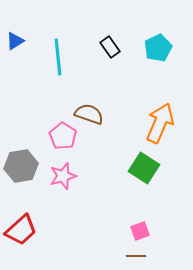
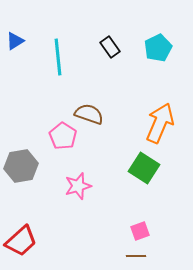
pink star: moved 15 px right, 10 px down
red trapezoid: moved 11 px down
